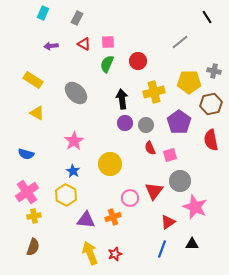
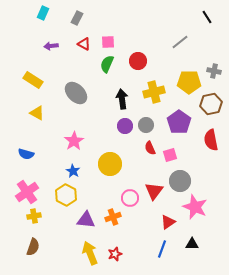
purple circle at (125, 123): moved 3 px down
